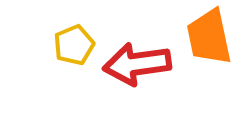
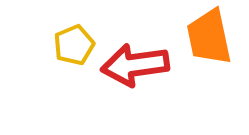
red arrow: moved 2 px left, 1 px down
